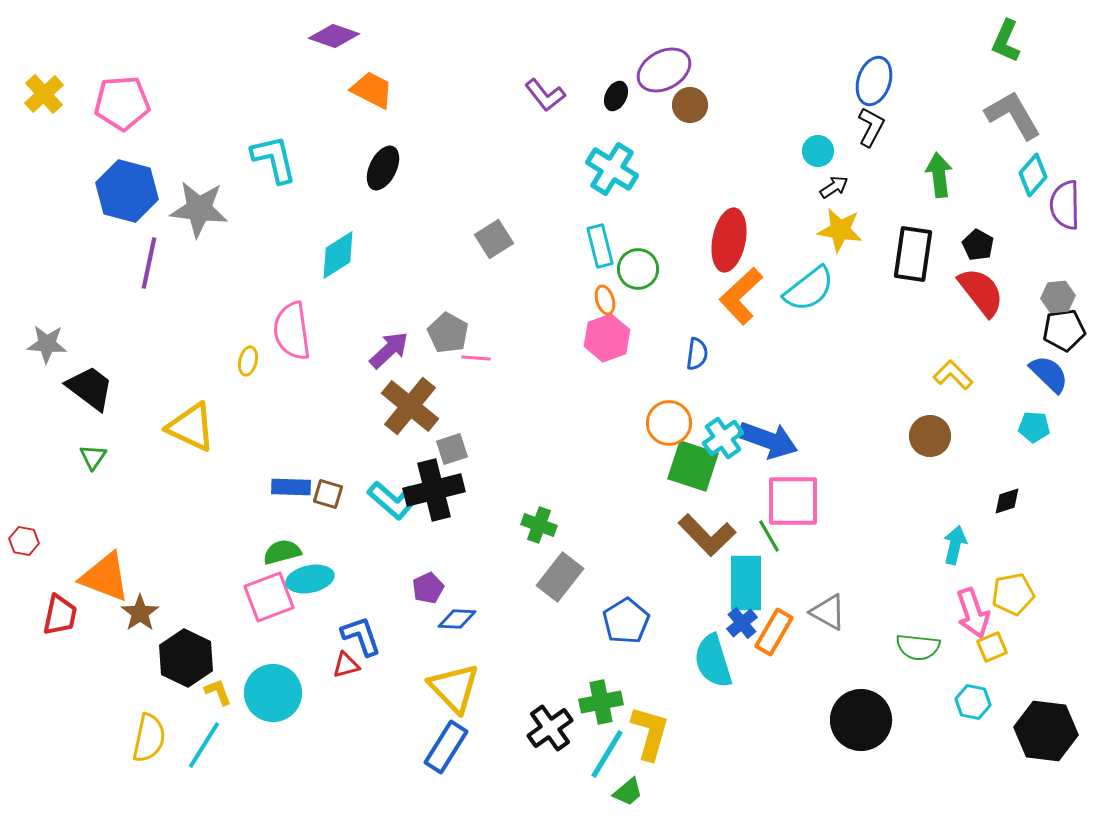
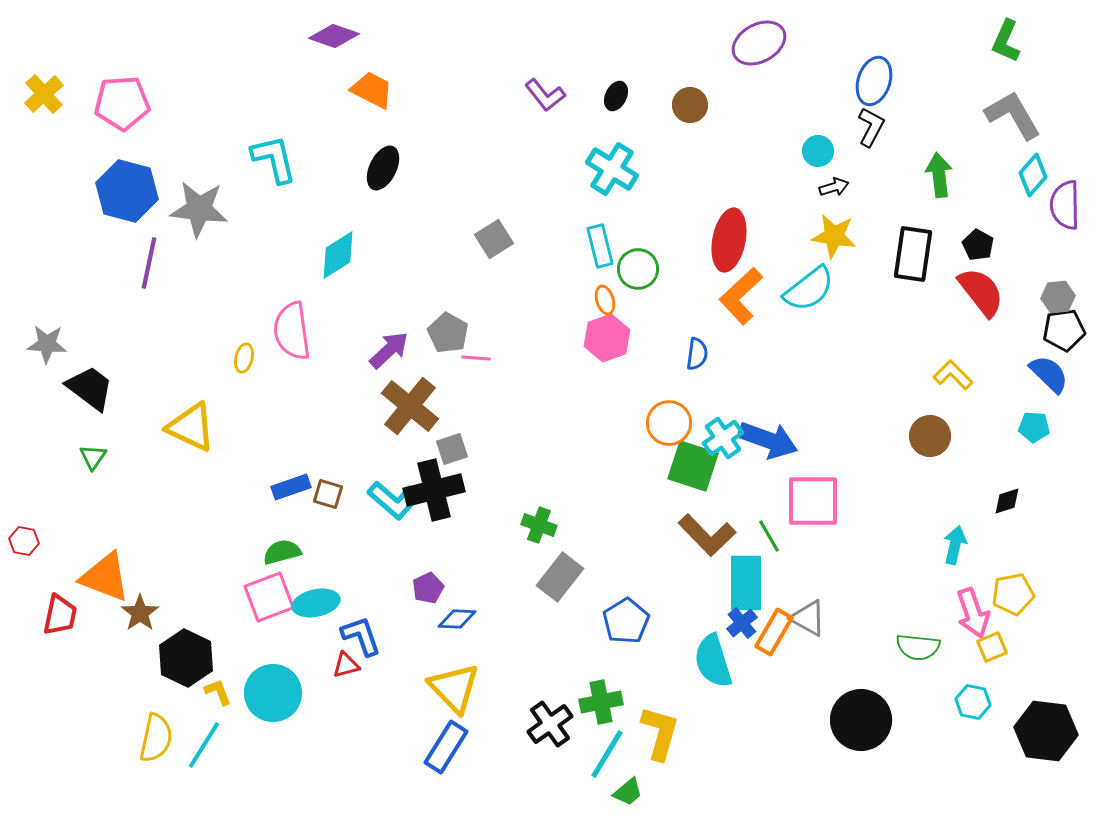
purple ellipse at (664, 70): moved 95 px right, 27 px up
black arrow at (834, 187): rotated 16 degrees clockwise
yellow star at (840, 230): moved 6 px left, 6 px down
yellow ellipse at (248, 361): moved 4 px left, 3 px up
blue rectangle at (291, 487): rotated 21 degrees counterclockwise
pink square at (793, 501): moved 20 px right
cyan ellipse at (310, 579): moved 6 px right, 24 px down
gray triangle at (828, 612): moved 20 px left, 6 px down
black cross at (550, 728): moved 4 px up
yellow L-shape at (650, 733): moved 10 px right
yellow semicircle at (149, 738): moved 7 px right
